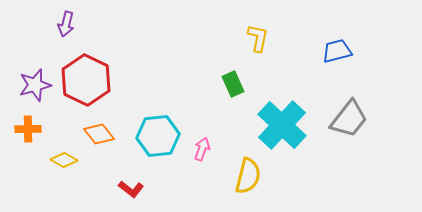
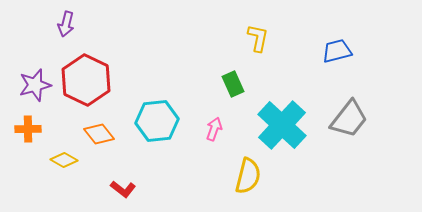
cyan hexagon: moved 1 px left, 15 px up
pink arrow: moved 12 px right, 20 px up
red L-shape: moved 8 px left
